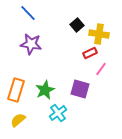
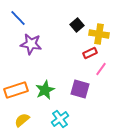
blue line: moved 10 px left, 5 px down
orange rectangle: rotated 55 degrees clockwise
cyan cross: moved 2 px right, 6 px down
yellow semicircle: moved 4 px right
